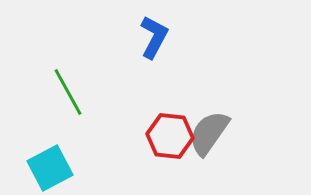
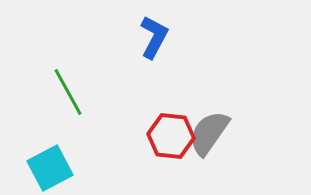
red hexagon: moved 1 px right
